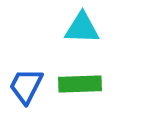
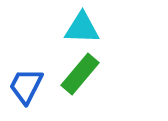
green rectangle: moved 10 px up; rotated 48 degrees counterclockwise
